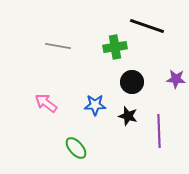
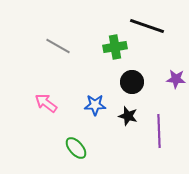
gray line: rotated 20 degrees clockwise
